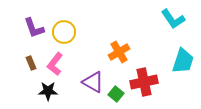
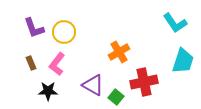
cyan L-shape: moved 2 px right, 4 px down
pink L-shape: moved 2 px right
purple triangle: moved 3 px down
green square: moved 3 px down
